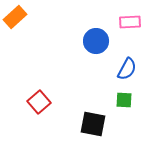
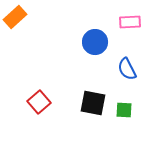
blue circle: moved 1 px left, 1 px down
blue semicircle: rotated 125 degrees clockwise
green square: moved 10 px down
black square: moved 21 px up
